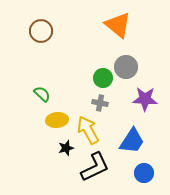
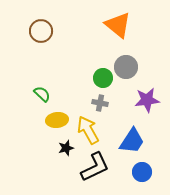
purple star: moved 2 px right, 1 px down; rotated 10 degrees counterclockwise
blue circle: moved 2 px left, 1 px up
